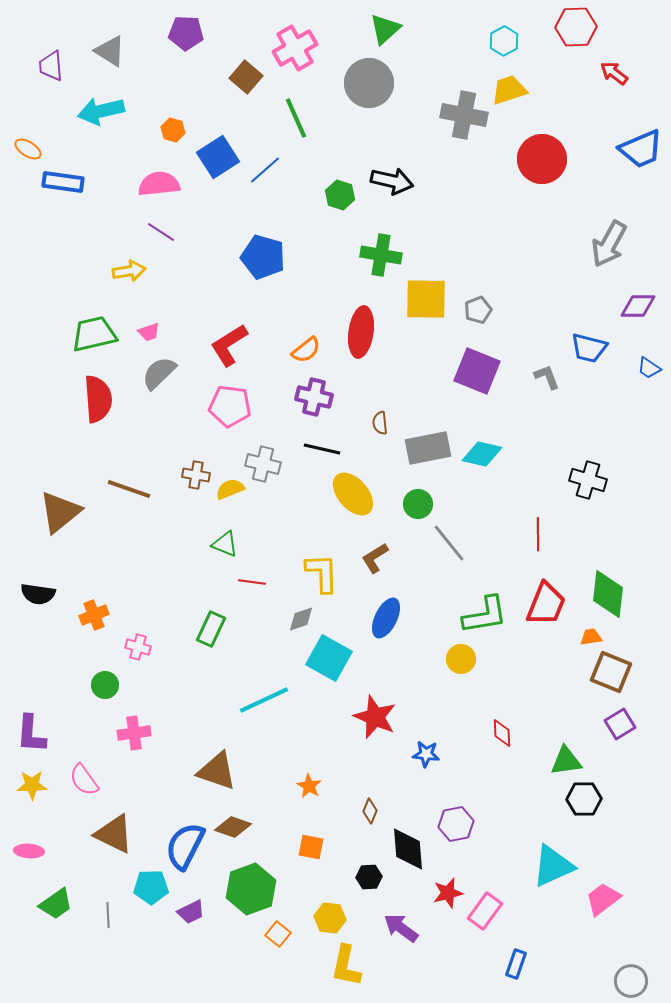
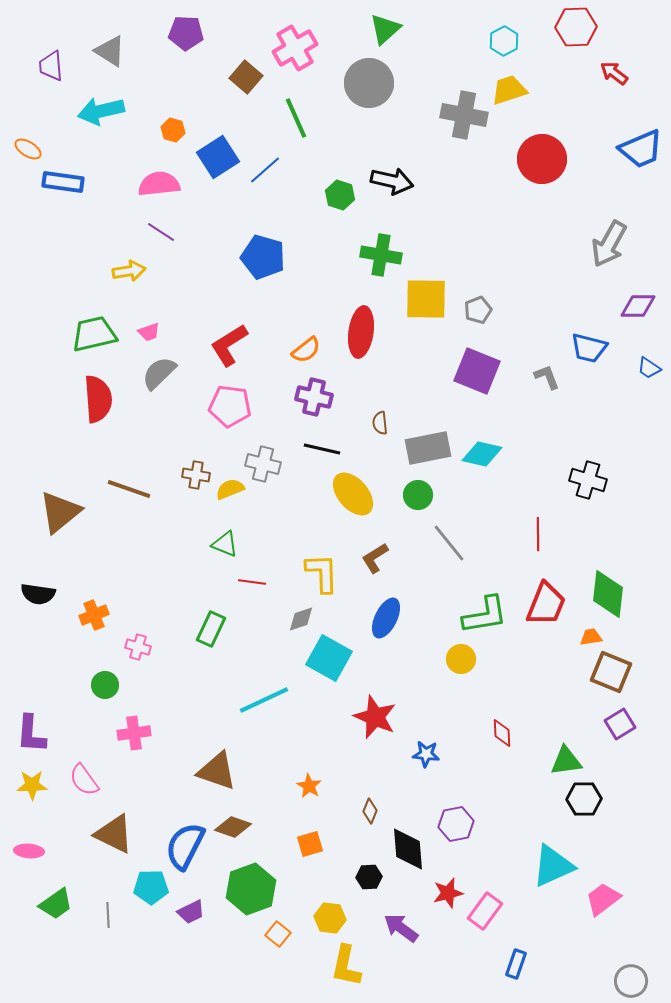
green circle at (418, 504): moved 9 px up
orange square at (311, 847): moved 1 px left, 3 px up; rotated 28 degrees counterclockwise
